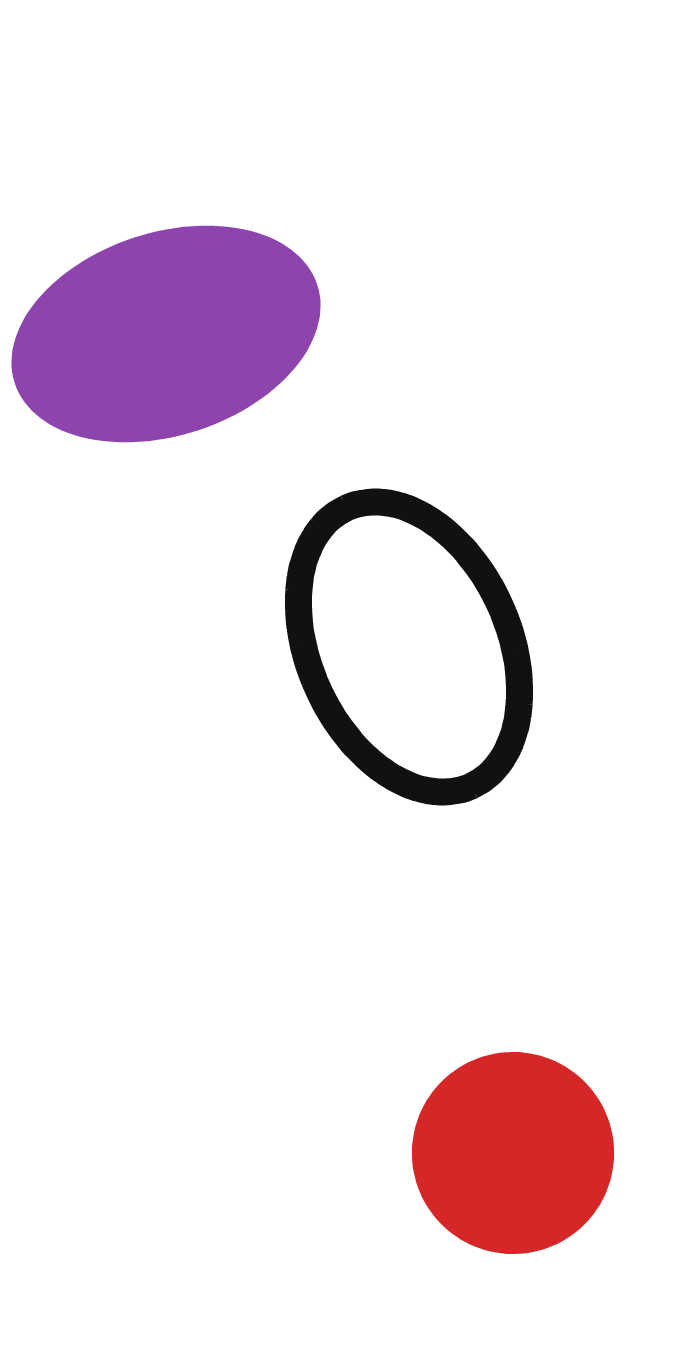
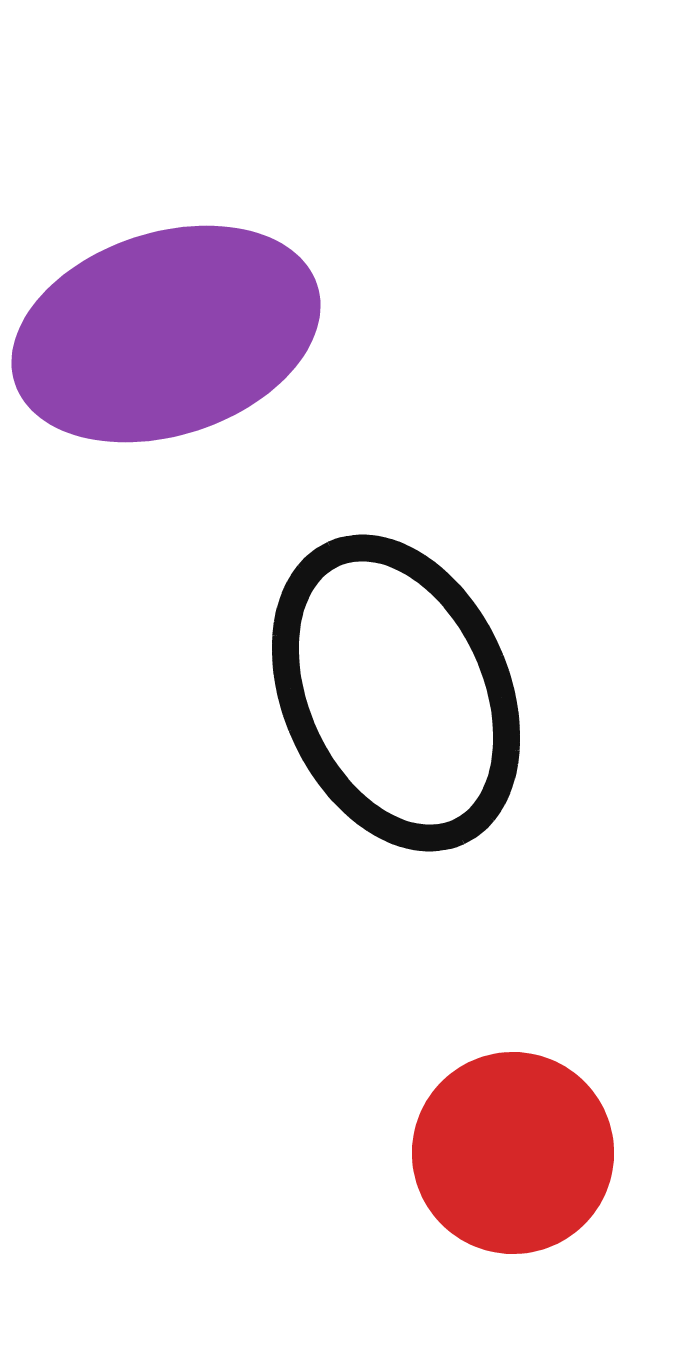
black ellipse: moved 13 px left, 46 px down
